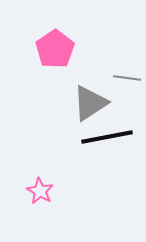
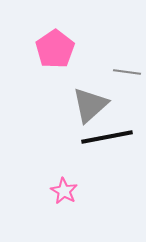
gray line: moved 6 px up
gray triangle: moved 2 px down; rotated 9 degrees counterclockwise
pink star: moved 24 px right
